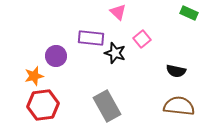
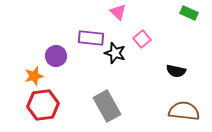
brown semicircle: moved 5 px right, 5 px down
